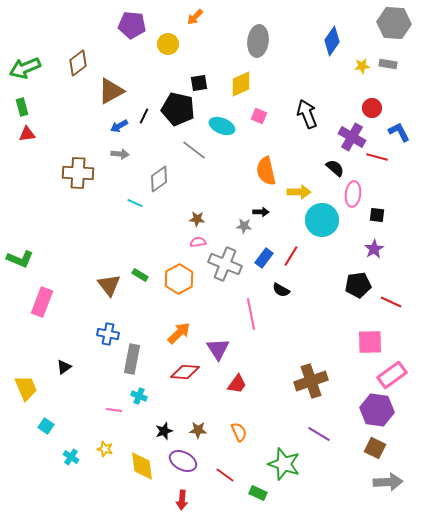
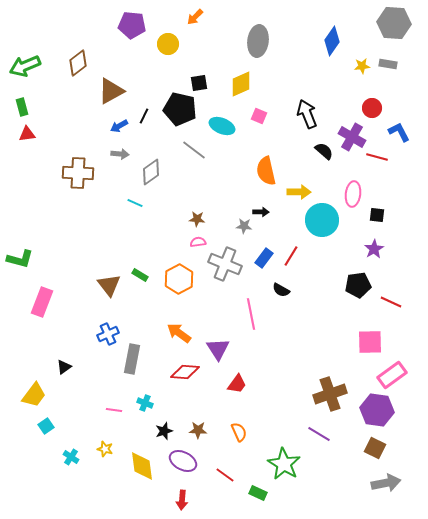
green arrow at (25, 68): moved 2 px up
black pentagon at (178, 109): moved 2 px right
black semicircle at (335, 168): moved 11 px left, 17 px up
gray diamond at (159, 179): moved 8 px left, 7 px up
green L-shape at (20, 259): rotated 8 degrees counterclockwise
orange arrow at (179, 333): rotated 100 degrees counterclockwise
blue cross at (108, 334): rotated 35 degrees counterclockwise
brown cross at (311, 381): moved 19 px right, 13 px down
yellow trapezoid at (26, 388): moved 8 px right, 7 px down; rotated 60 degrees clockwise
cyan cross at (139, 396): moved 6 px right, 7 px down
cyan square at (46, 426): rotated 21 degrees clockwise
green star at (284, 464): rotated 12 degrees clockwise
gray arrow at (388, 482): moved 2 px left, 1 px down; rotated 8 degrees counterclockwise
